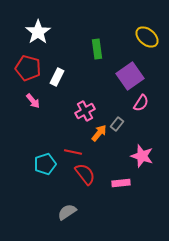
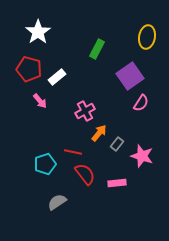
yellow ellipse: rotated 60 degrees clockwise
green rectangle: rotated 36 degrees clockwise
red pentagon: moved 1 px right, 1 px down
white rectangle: rotated 24 degrees clockwise
pink arrow: moved 7 px right
gray rectangle: moved 20 px down
pink rectangle: moved 4 px left
gray semicircle: moved 10 px left, 10 px up
